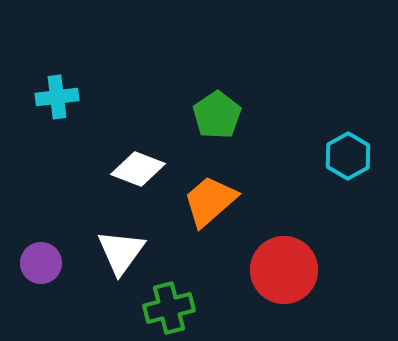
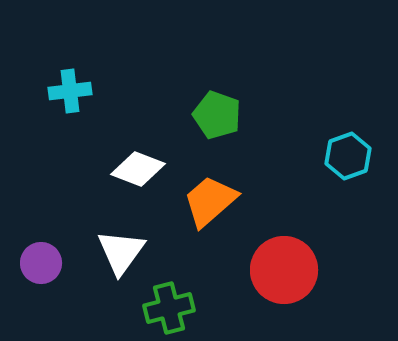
cyan cross: moved 13 px right, 6 px up
green pentagon: rotated 18 degrees counterclockwise
cyan hexagon: rotated 9 degrees clockwise
